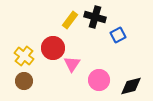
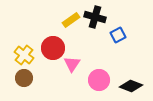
yellow rectangle: moved 1 px right; rotated 18 degrees clockwise
yellow cross: moved 1 px up
brown circle: moved 3 px up
black diamond: rotated 35 degrees clockwise
